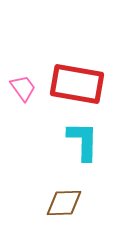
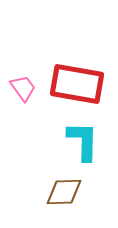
brown diamond: moved 11 px up
